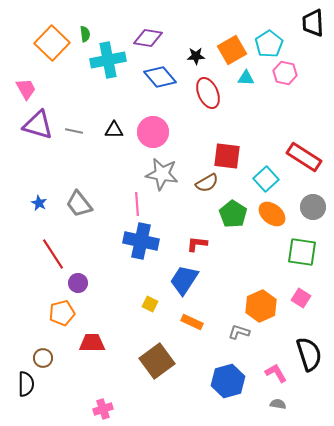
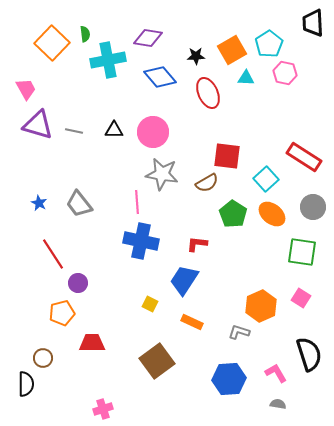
pink line at (137, 204): moved 2 px up
blue hexagon at (228, 381): moved 1 px right, 2 px up; rotated 12 degrees clockwise
